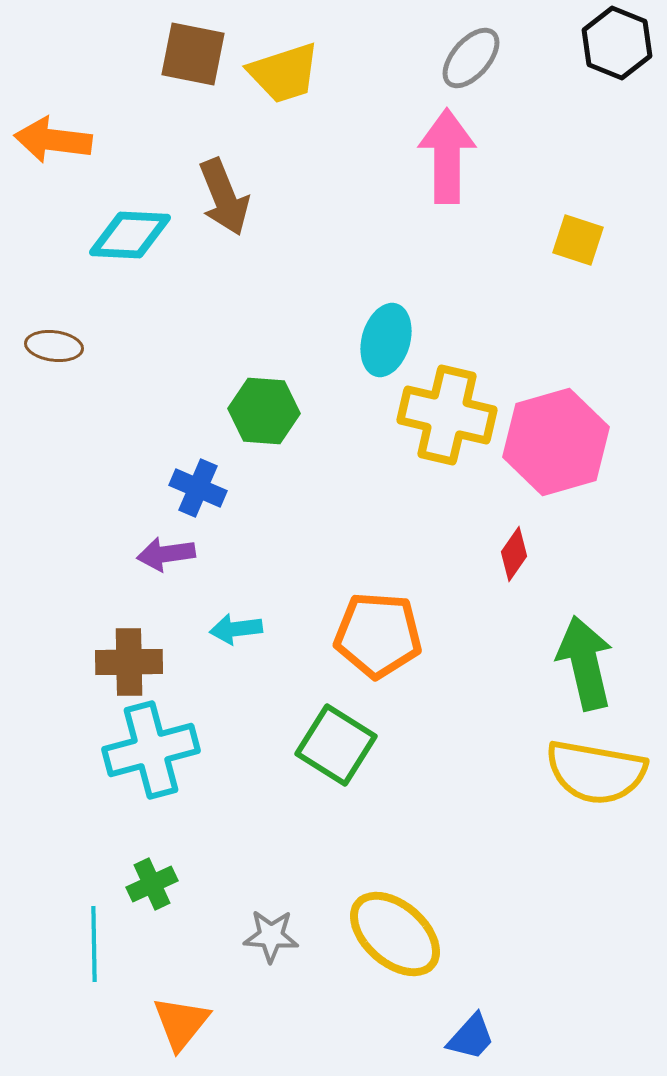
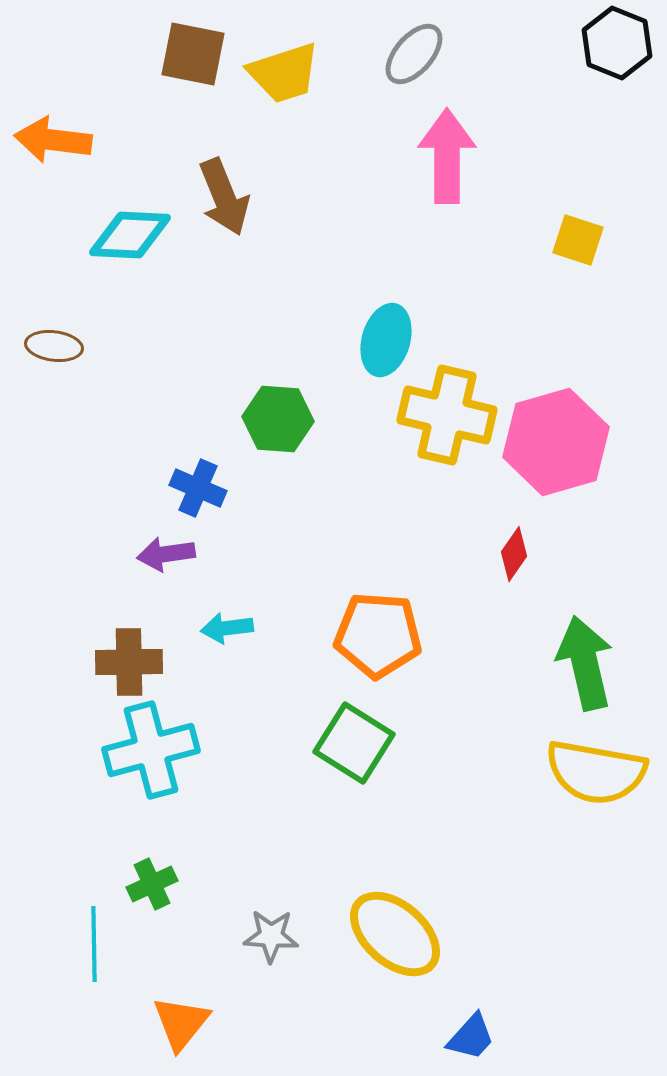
gray ellipse: moved 57 px left, 4 px up
green hexagon: moved 14 px right, 8 px down
cyan arrow: moved 9 px left, 1 px up
green square: moved 18 px right, 2 px up
